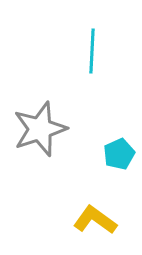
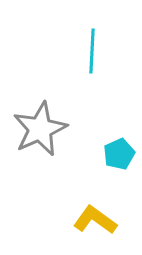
gray star: rotated 6 degrees counterclockwise
